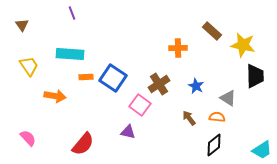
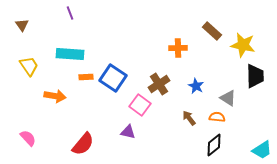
purple line: moved 2 px left
